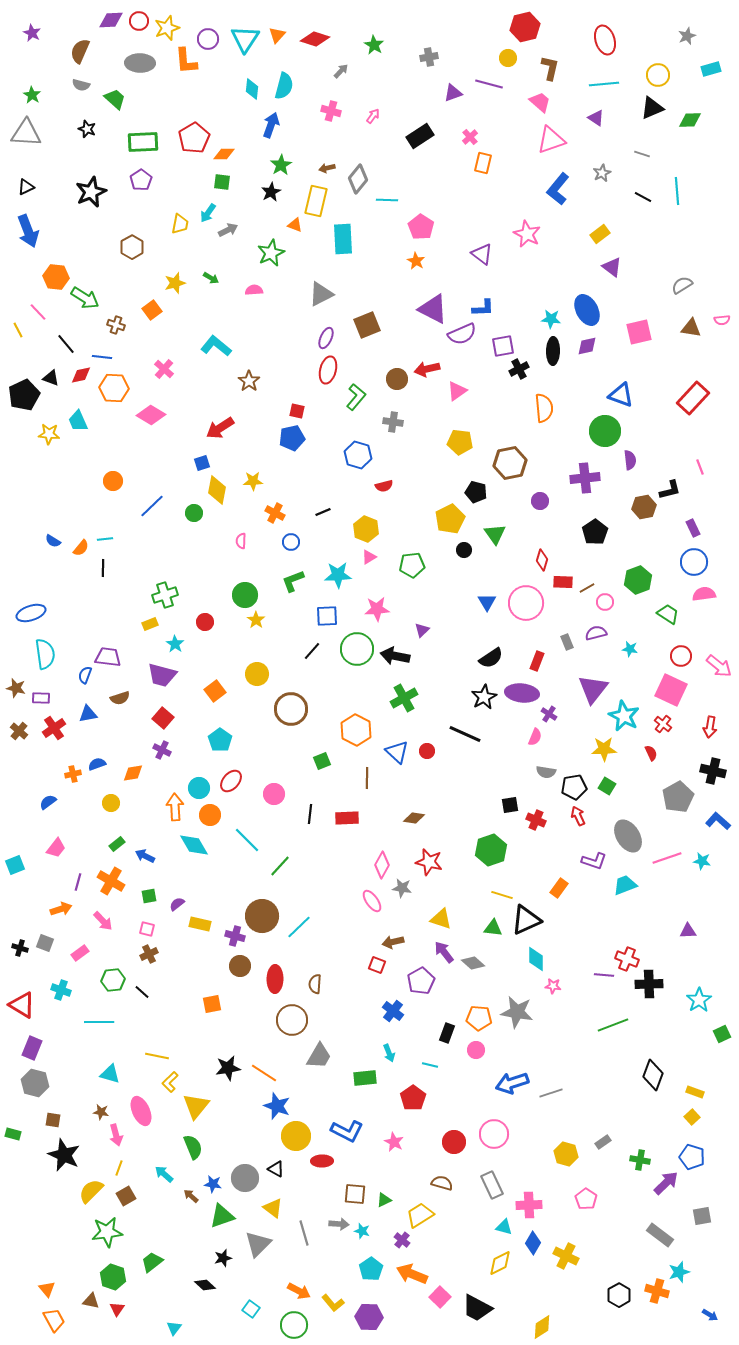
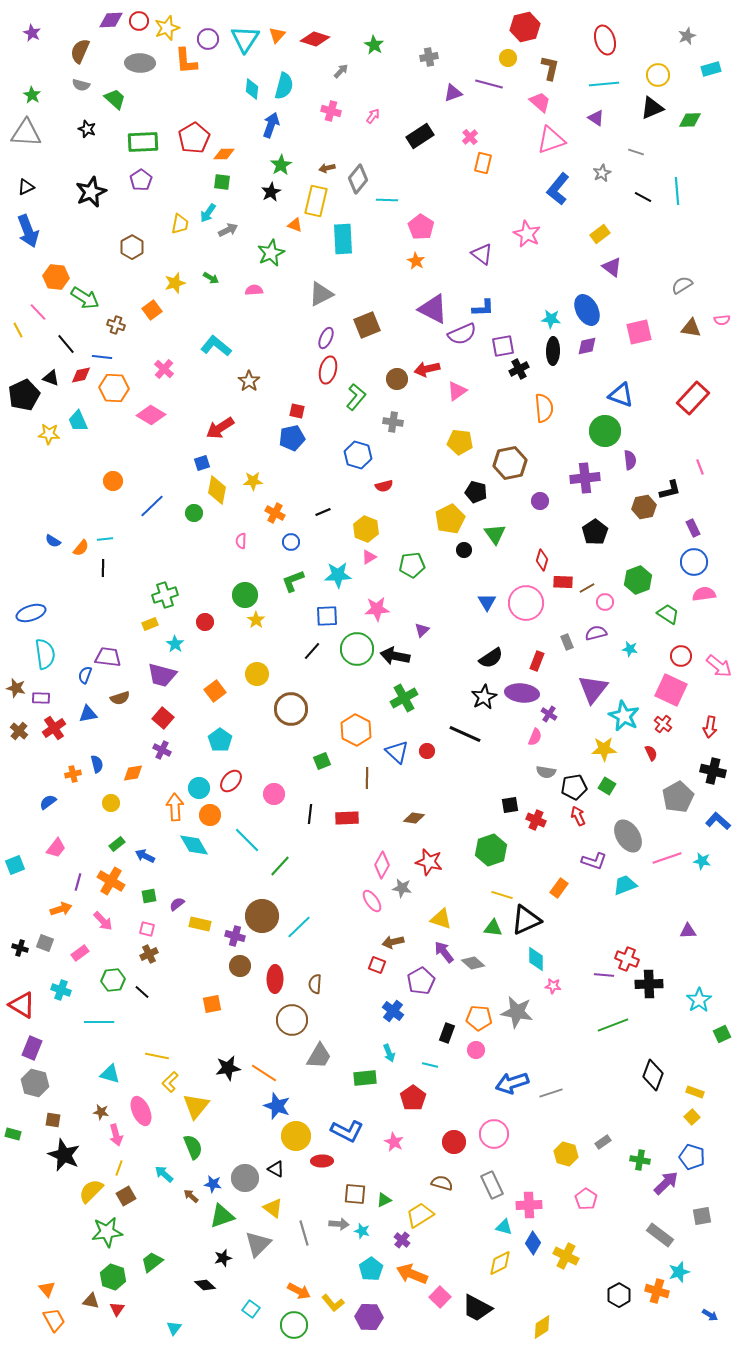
gray line at (642, 154): moved 6 px left, 2 px up
blue semicircle at (97, 764): rotated 96 degrees clockwise
